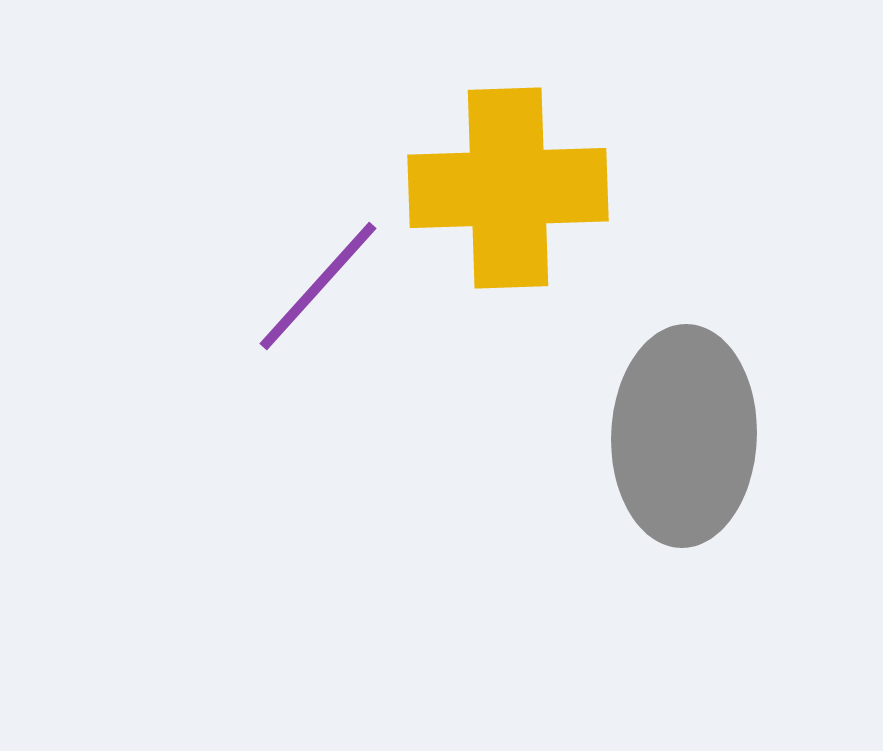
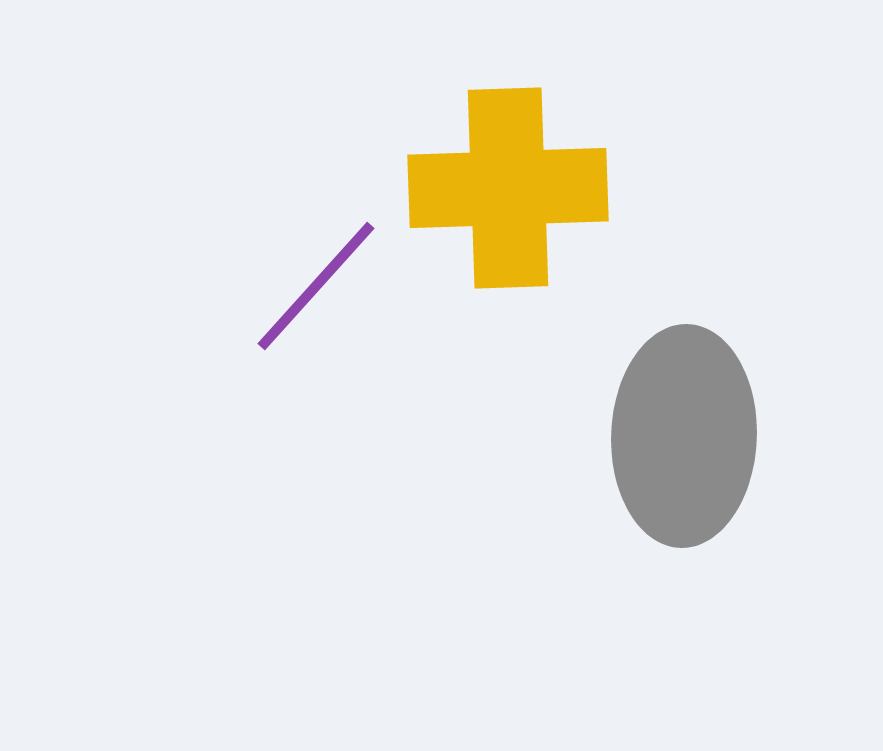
purple line: moved 2 px left
